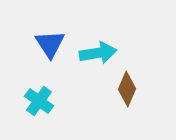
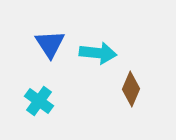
cyan arrow: rotated 15 degrees clockwise
brown diamond: moved 4 px right
